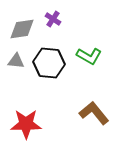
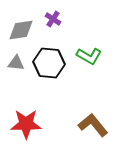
gray diamond: moved 1 px left, 1 px down
gray triangle: moved 2 px down
brown L-shape: moved 1 px left, 12 px down
